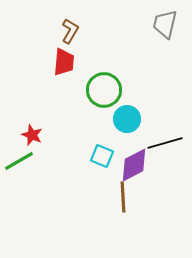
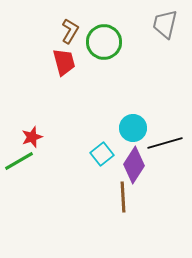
red trapezoid: rotated 20 degrees counterclockwise
green circle: moved 48 px up
cyan circle: moved 6 px right, 9 px down
red star: moved 2 px down; rotated 30 degrees clockwise
cyan square: moved 2 px up; rotated 30 degrees clockwise
purple diamond: rotated 30 degrees counterclockwise
